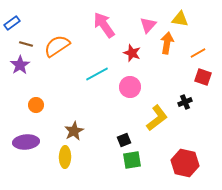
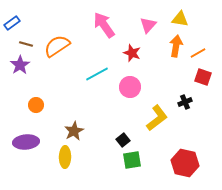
orange arrow: moved 9 px right, 3 px down
black square: moved 1 px left; rotated 16 degrees counterclockwise
